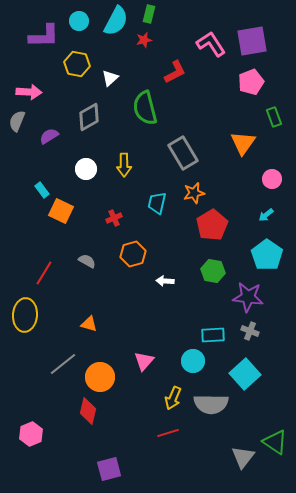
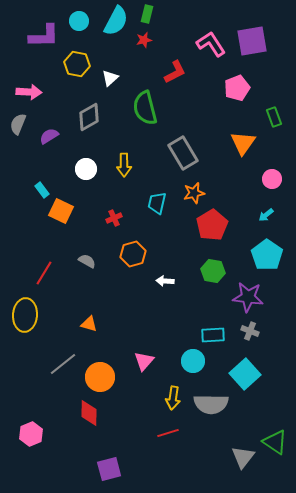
green rectangle at (149, 14): moved 2 px left
pink pentagon at (251, 82): moved 14 px left, 6 px down
gray semicircle at (17, 121): moved 1 px right, 3 px down
yellow arrow at (173, 398): rotated 15 degrees counterclockwise
red diamond at (88, 411): moved 1 px right, 2 px down; rotated 12 degrees counterclockwise
